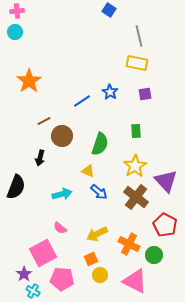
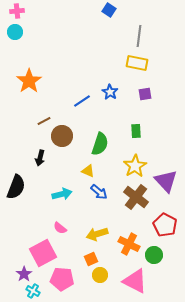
gray line: rotated 20 degrees clockwise
yellow arrow: rotated 10 degrees clockwise
